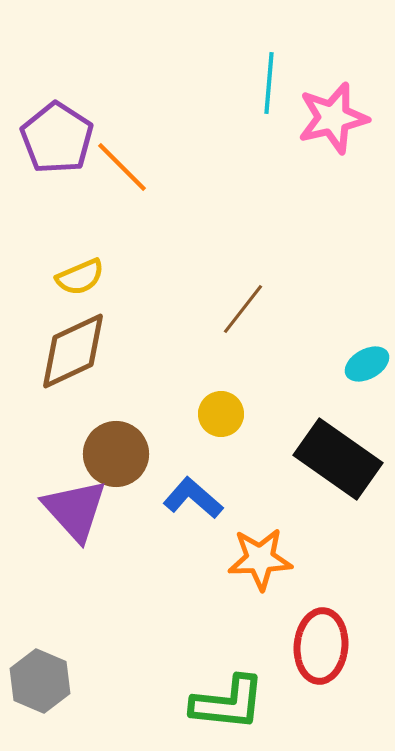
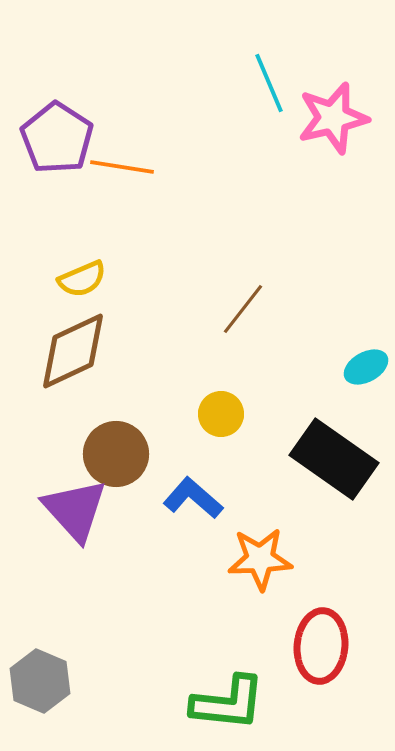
cyan line: rotated 28 degrees counterclockwise
orange line: rotated 36 degrees counterclockwise
yellow semicircle: moved 2 px right, 2 px down
cyan ellipse: moved 1 px left, 3 px down
black rectangle: moved 4 px left
